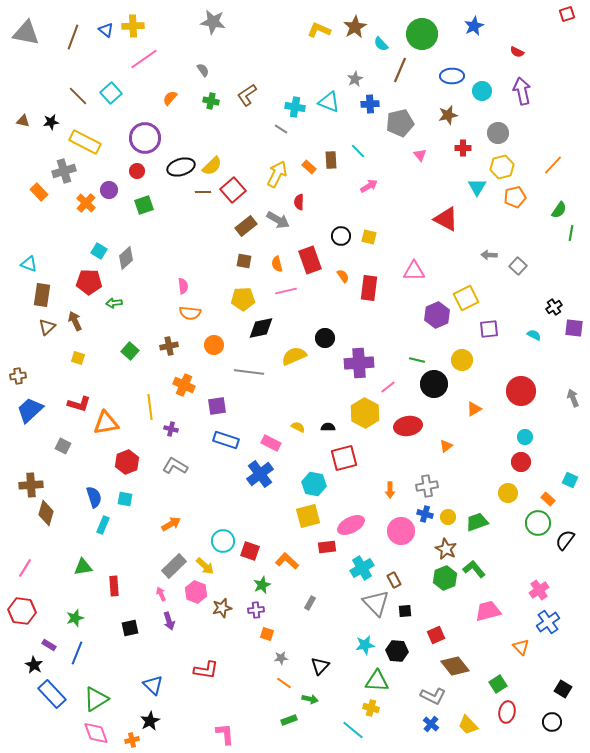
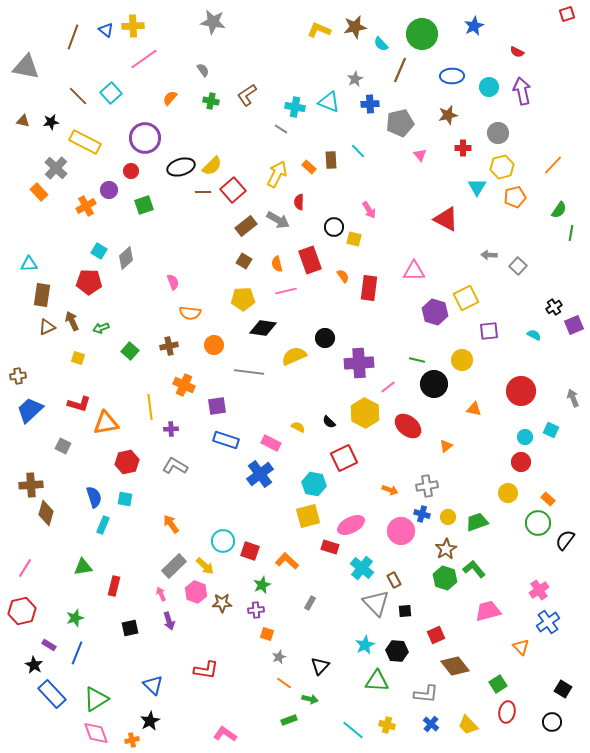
brown star at (355, 27): rotated 20 degrees clockwise
gray triangle at (26, 33): moved 34 px down
cyan circle at (482, 91): moved 7 px right, 4 px up
gray cross at (64, 171): moved 8 px left, 3 px up; rotated 30 degrees counterclockwise
red circle at (137, 171): moved 6 px left
pink arrow at (369, 186): moved 24 px down; rotated 90 degrees clockwise
orange cross at (86, 203): moved 3 px down; rotated 18 degrees clockwise
black circle at (341, 236): moved 7 px left, 9 px up
yellow square at (369, 237): moved 15 px left, 2 px down
brown square at (244, 261): rotated 21 degrees clockwise
cyan triangle at (29, 264): rotated 24 degrees counterclockwise
pink semicircle at (183, 286): moved 10 px left, 4 px up; rotated 14 degrees counterclockwise
green arrow at (114, 303): moved 13 px left, 25 px down; rotated 14 degrees counterclockwise
purple hexagon at (437, 315): moved 2 px left, 3 px up; rotated 20 degrees counterclockwise
brown arrow at (75, 321): moved 3 px left
brown triangle at (47, 327): rotated 18 degrees clockwise
black diamond at (261, 328): moved 2 px right; rotated 20 degrees clockwise
purple square at (574, 328): moved 3 px up; rotated 30 degrees counterclockwise
purple square at (489, 329): moved 2 px down
orange triangle at (474, 409): rotated 42 degrees clockwise
red ellipse at (408, 426): rotated 48 degrees clockwise
black semicircle at (328, 427): moved 1 px right, 5 px up; rotated 136 degrees counterclockwise
purple cross at (171, 429): rotated 16 degrees counterclockwise
red square at (344, 458): rotated 12 degrees counterclockwise
red hexagon at (127, 462): rotated 10 degrees clockwise
cyan square at (570, 480): moved 19 px left, 50 px up
orange arrow at (390, 490): rotated 70 degrees counterclockwise
blue cross at (425, 514): moved 3 px left
orange arrow at (171, 524): rotated 96 degrees counterclockwise
red rectangle at (327, 547): moved 3 px right; rotated 24 degrees clockwise
brown star at (446, 549): rotated 15 degrees clockwise
cyan cross at (362, 568): rotated 20 degrees counterclockwise
green hexagon at (445, 578): rotated 20 degrees counterclockwise
red rectangle at (114, 586): rotated 18 degrees clockwise
brown star at (222, 608): moved 5 px up; rotated 12 degrees clockwise
red hexagon at (22, 611): rotated 20 degrees counterclockwise
cyan star at (365, 645): rotated 18 degrees counterclockwise
gray star at (281, 658): moved 2 px left, 1 px up; rotated 16 degrees counterclockwise
gray L-shape at (433, 696): moved 7 px left, 2 px up; rotated 20 degrees counterclockwise
yellow cross at (371, 708): moved 16 px right, 17 px down
pink L-shape at (225, 734): rotated 50 degrees counterclockwise
